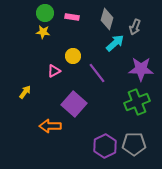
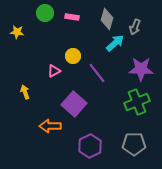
yellow star: moved 26 px left
yellow arrow: rotated 56 degrees counterclockwise
purple hexagon: moved 15 px left
